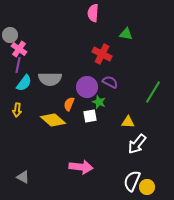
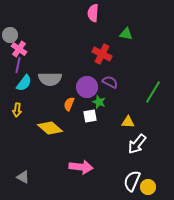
yellow diamond: moved 3 px left, 8 px down
yellow circle: moved 1 px right
